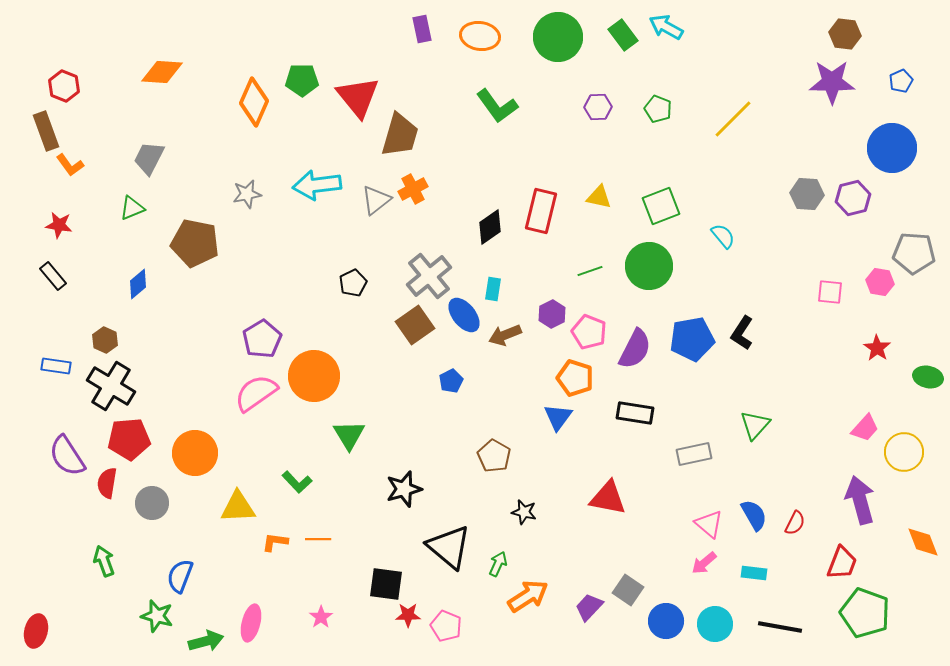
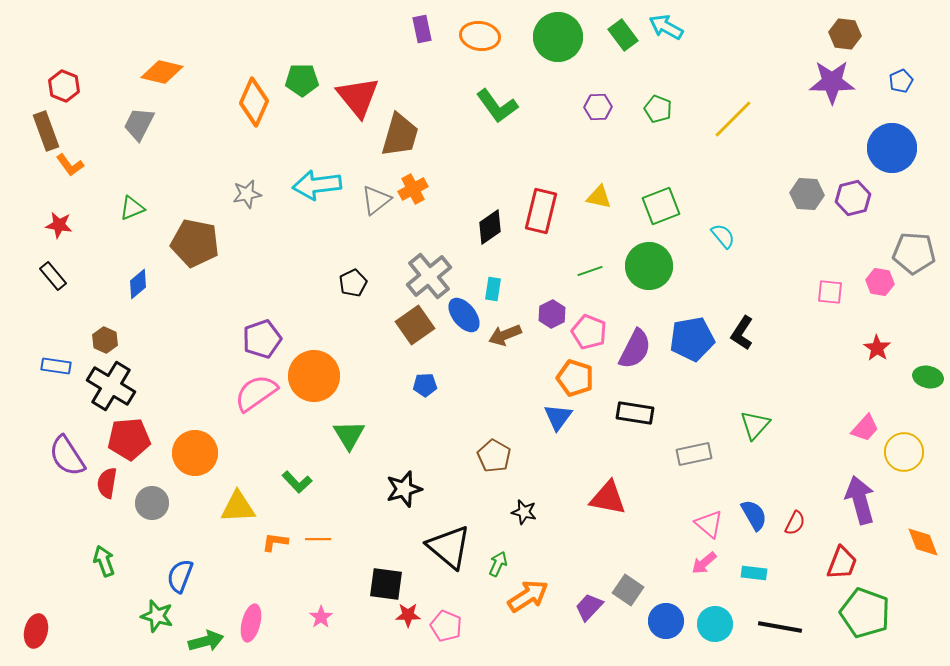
orange diamond at (162, 72): rotated 9 degrees clockwise
gray trapezoid at (149, 158): moved 10 px left, 34 px up
purple pentagon at (262, 339): rotated 12 degrees clockwise
blue pentagon at (451, 381): moved 26 px left, 4 px down; rotated 25 degrees clockwise
